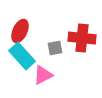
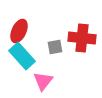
red ellipse: moved 1 px left
gray square: moved 1 px up
pink triangle: moved 6 px down; rotated 25 degrees counterclockwise
